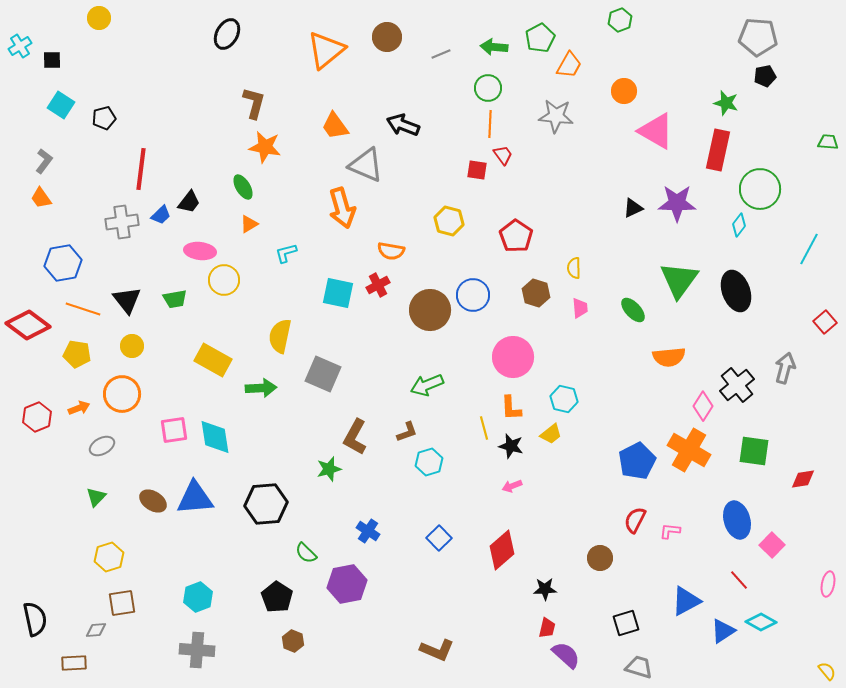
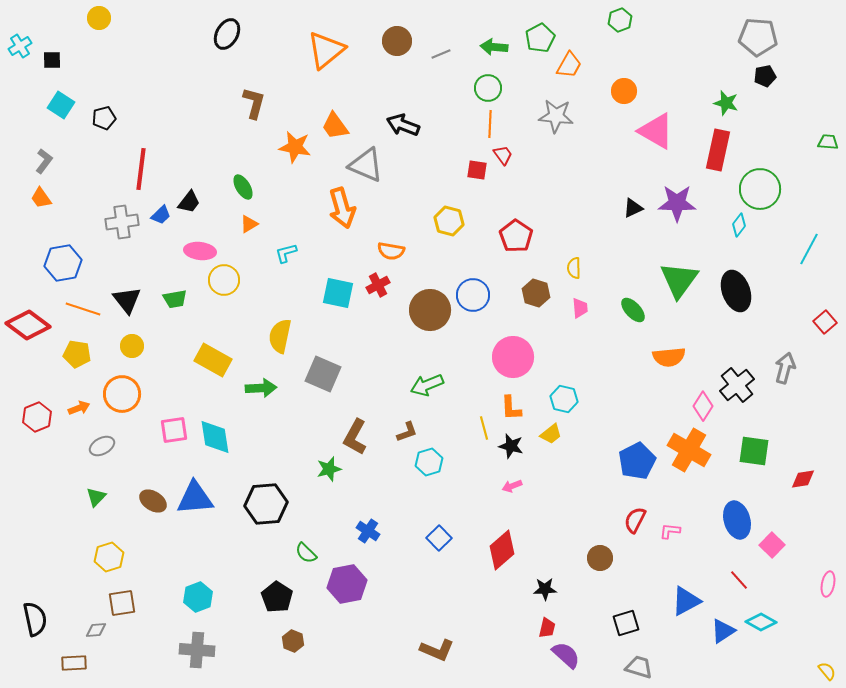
brown circle at (387, 37): moved 10 px right, 4 px down
orange star at (265, 147): moved 30 px right
